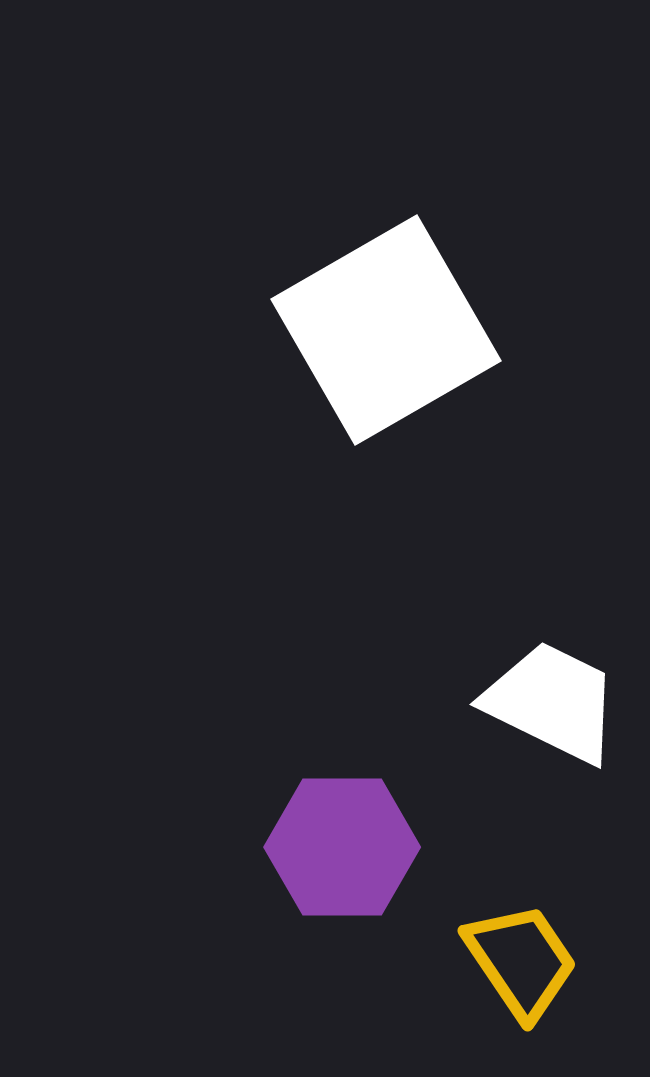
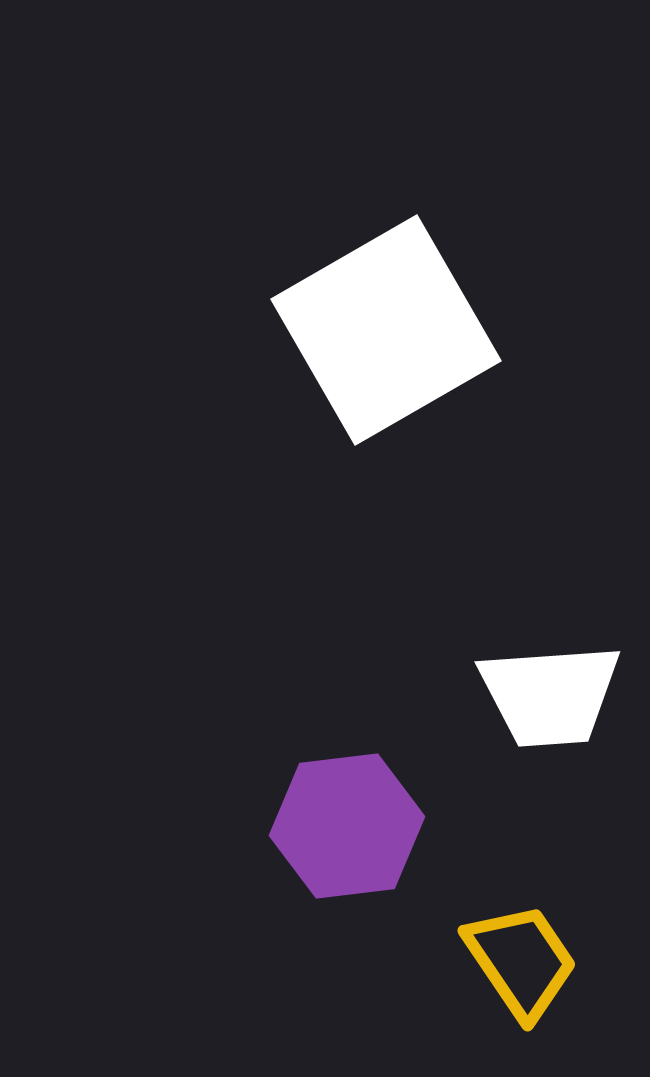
white trapezoid: moved 2 px left, 7 px up; rotated 150 degrees clockwise
purple hexagon: moved 5 px right, 21 px up; rotated 7 degrees counterclockwise
